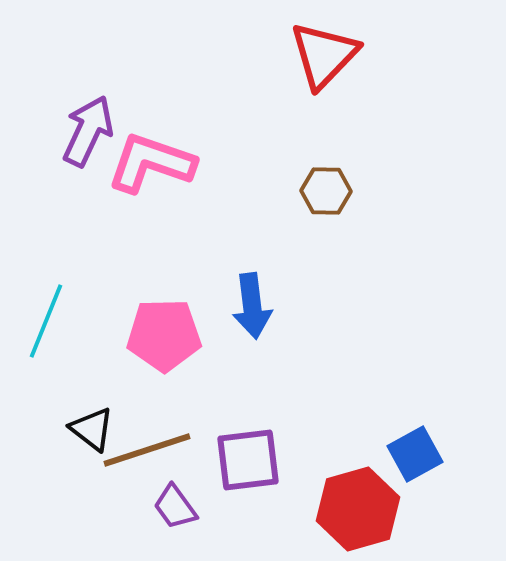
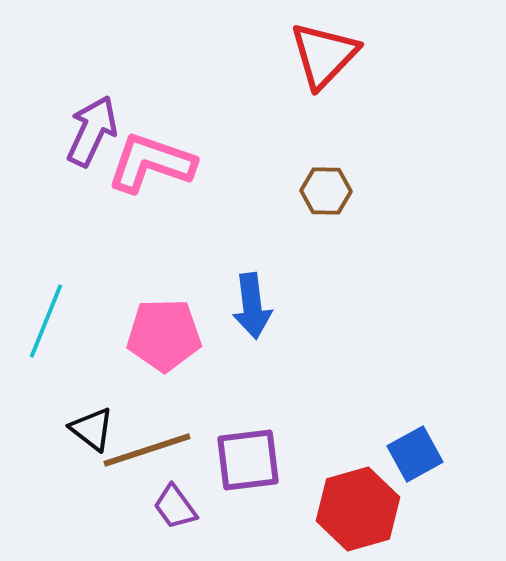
purple arrow: moved 4 px right
